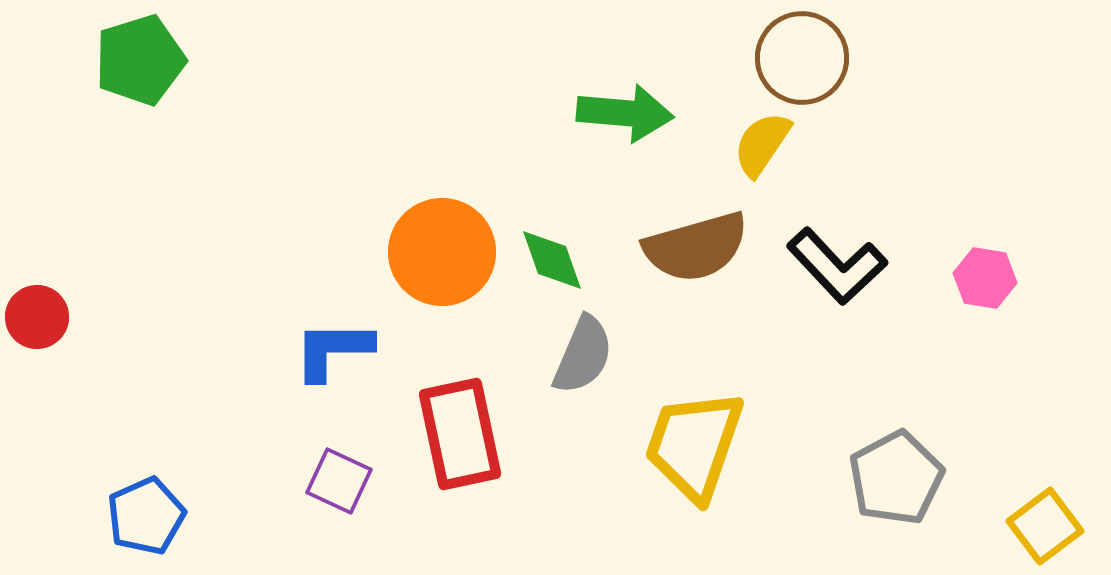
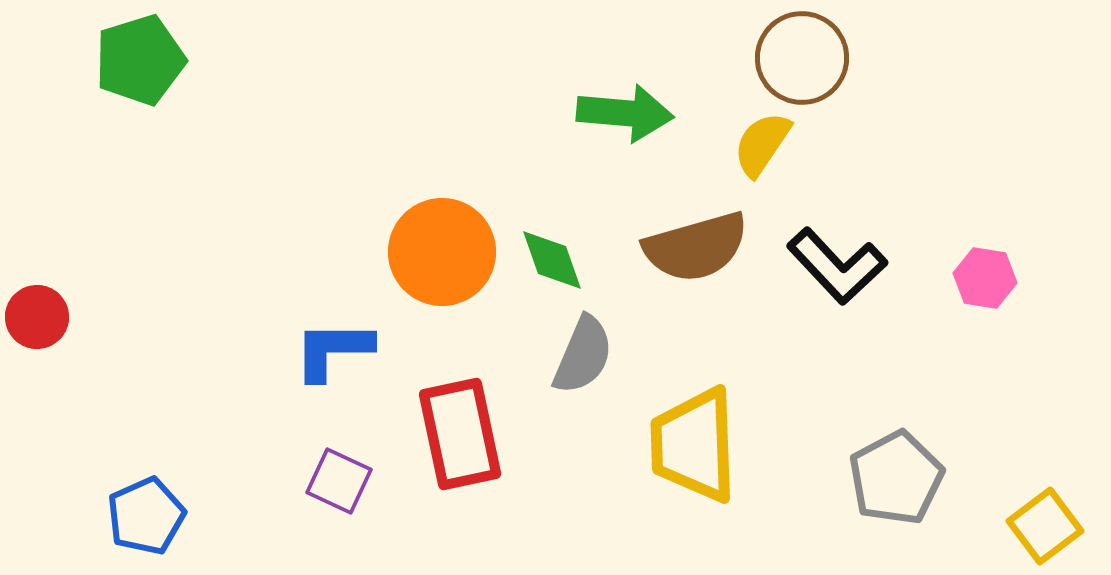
yellow trapezoid: rotated 21 degrees counterclockwise
